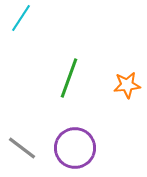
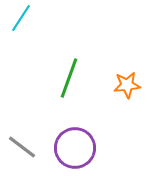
gray line: moved 1 px up
